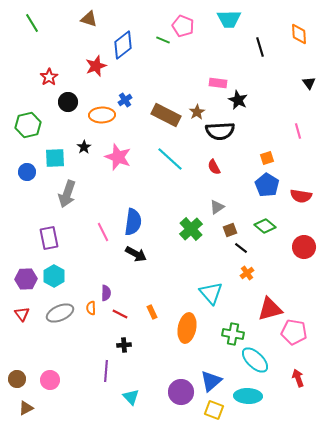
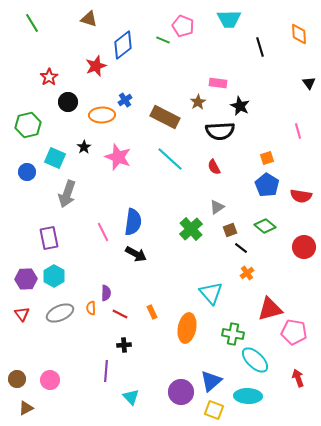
black star at (238, 100): moved 2 px right, 6 px down
brown star at (197, 112): moved 1 px right, 10 px up
brown rectangle at (166, 115): moved 1 px left, 2 px down
cyan square at (55, 158): rotated 25 degrees clockwise
